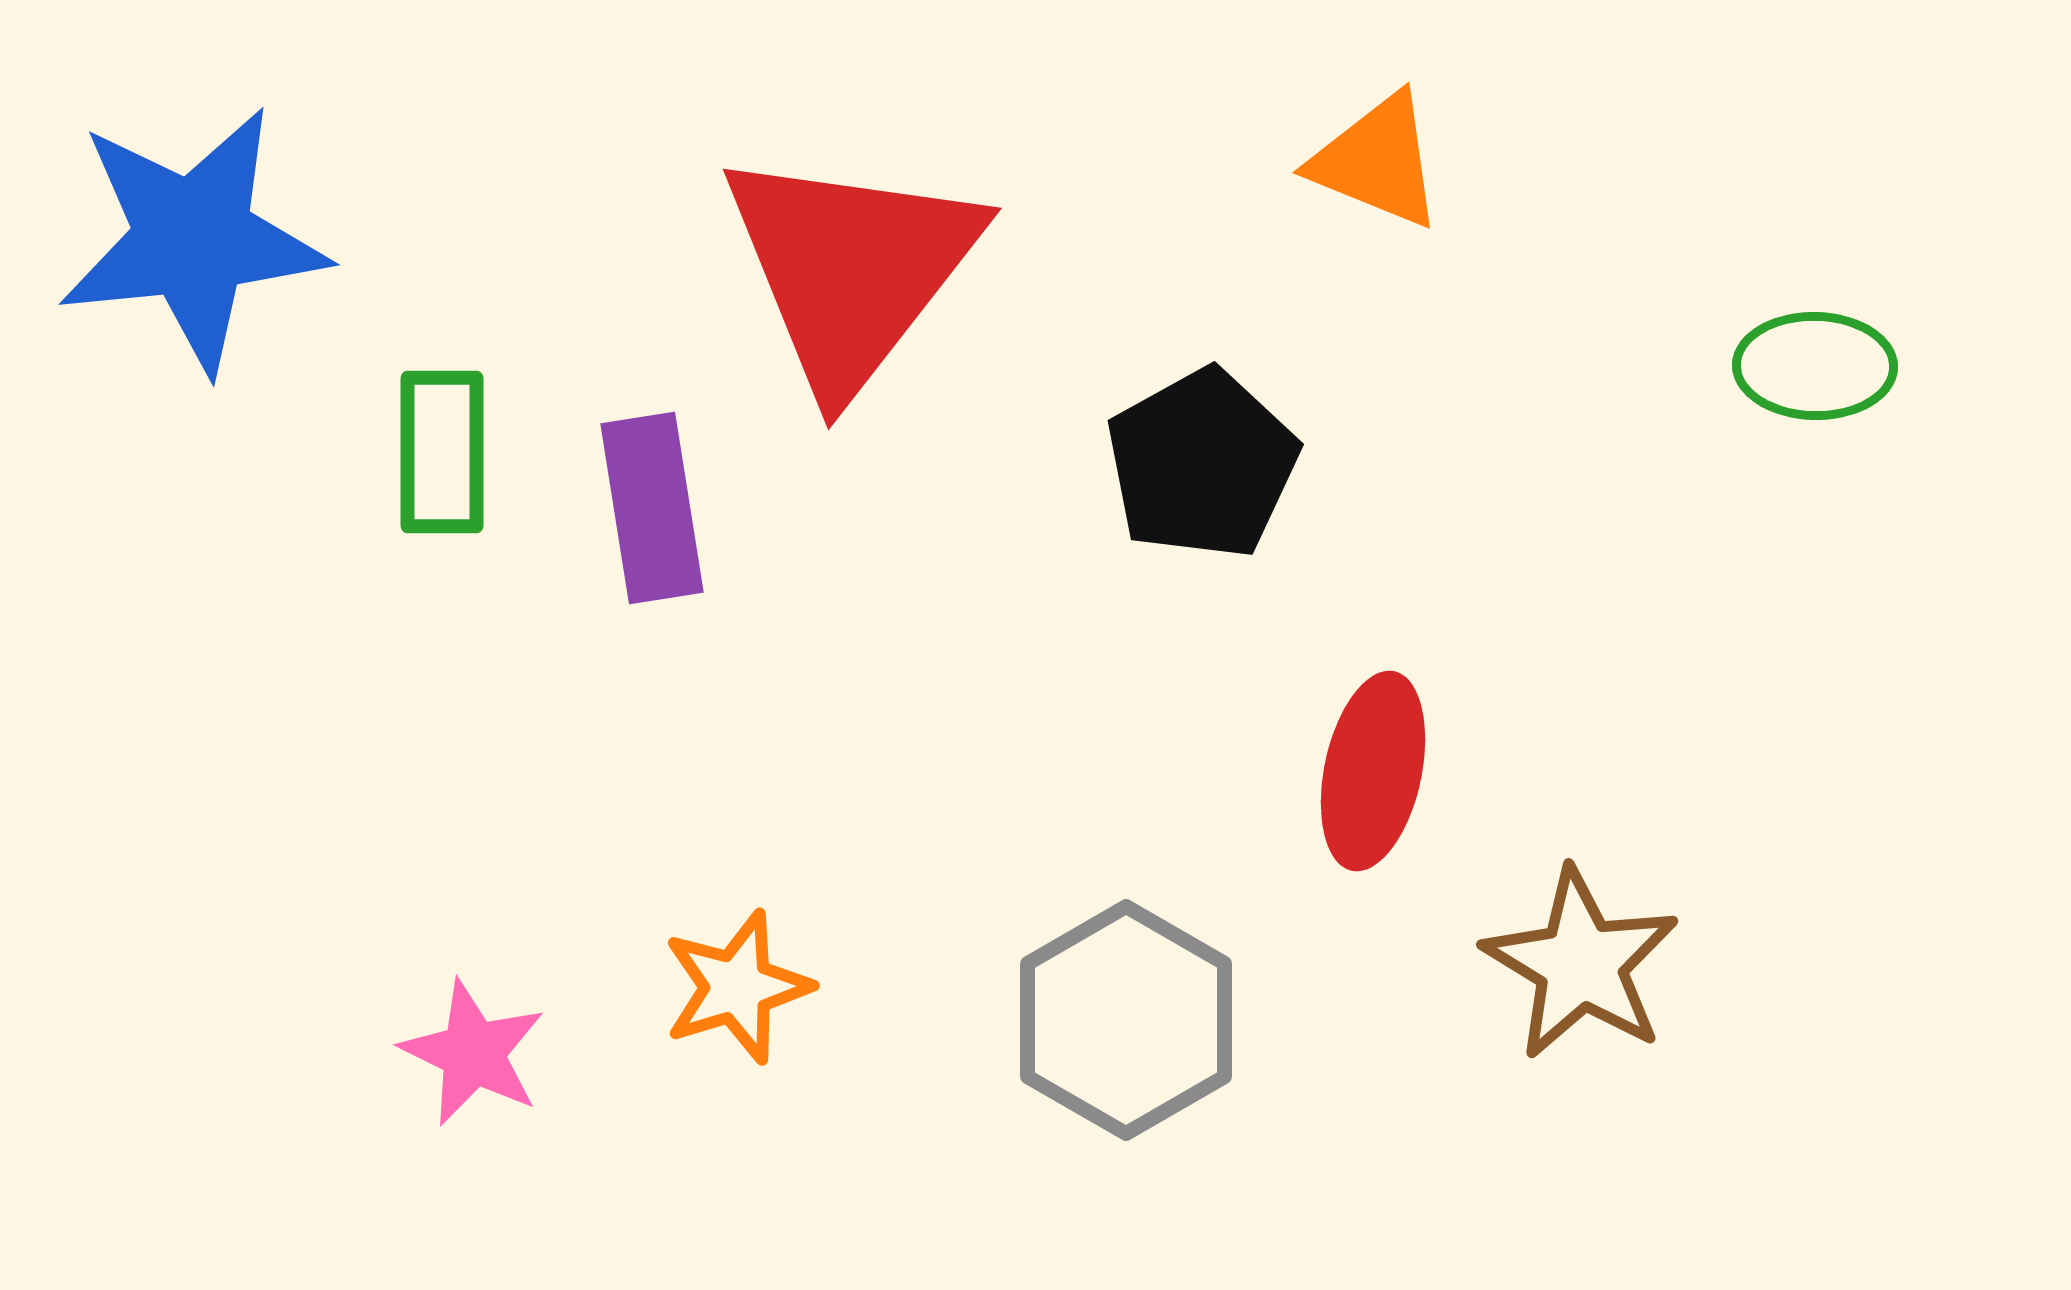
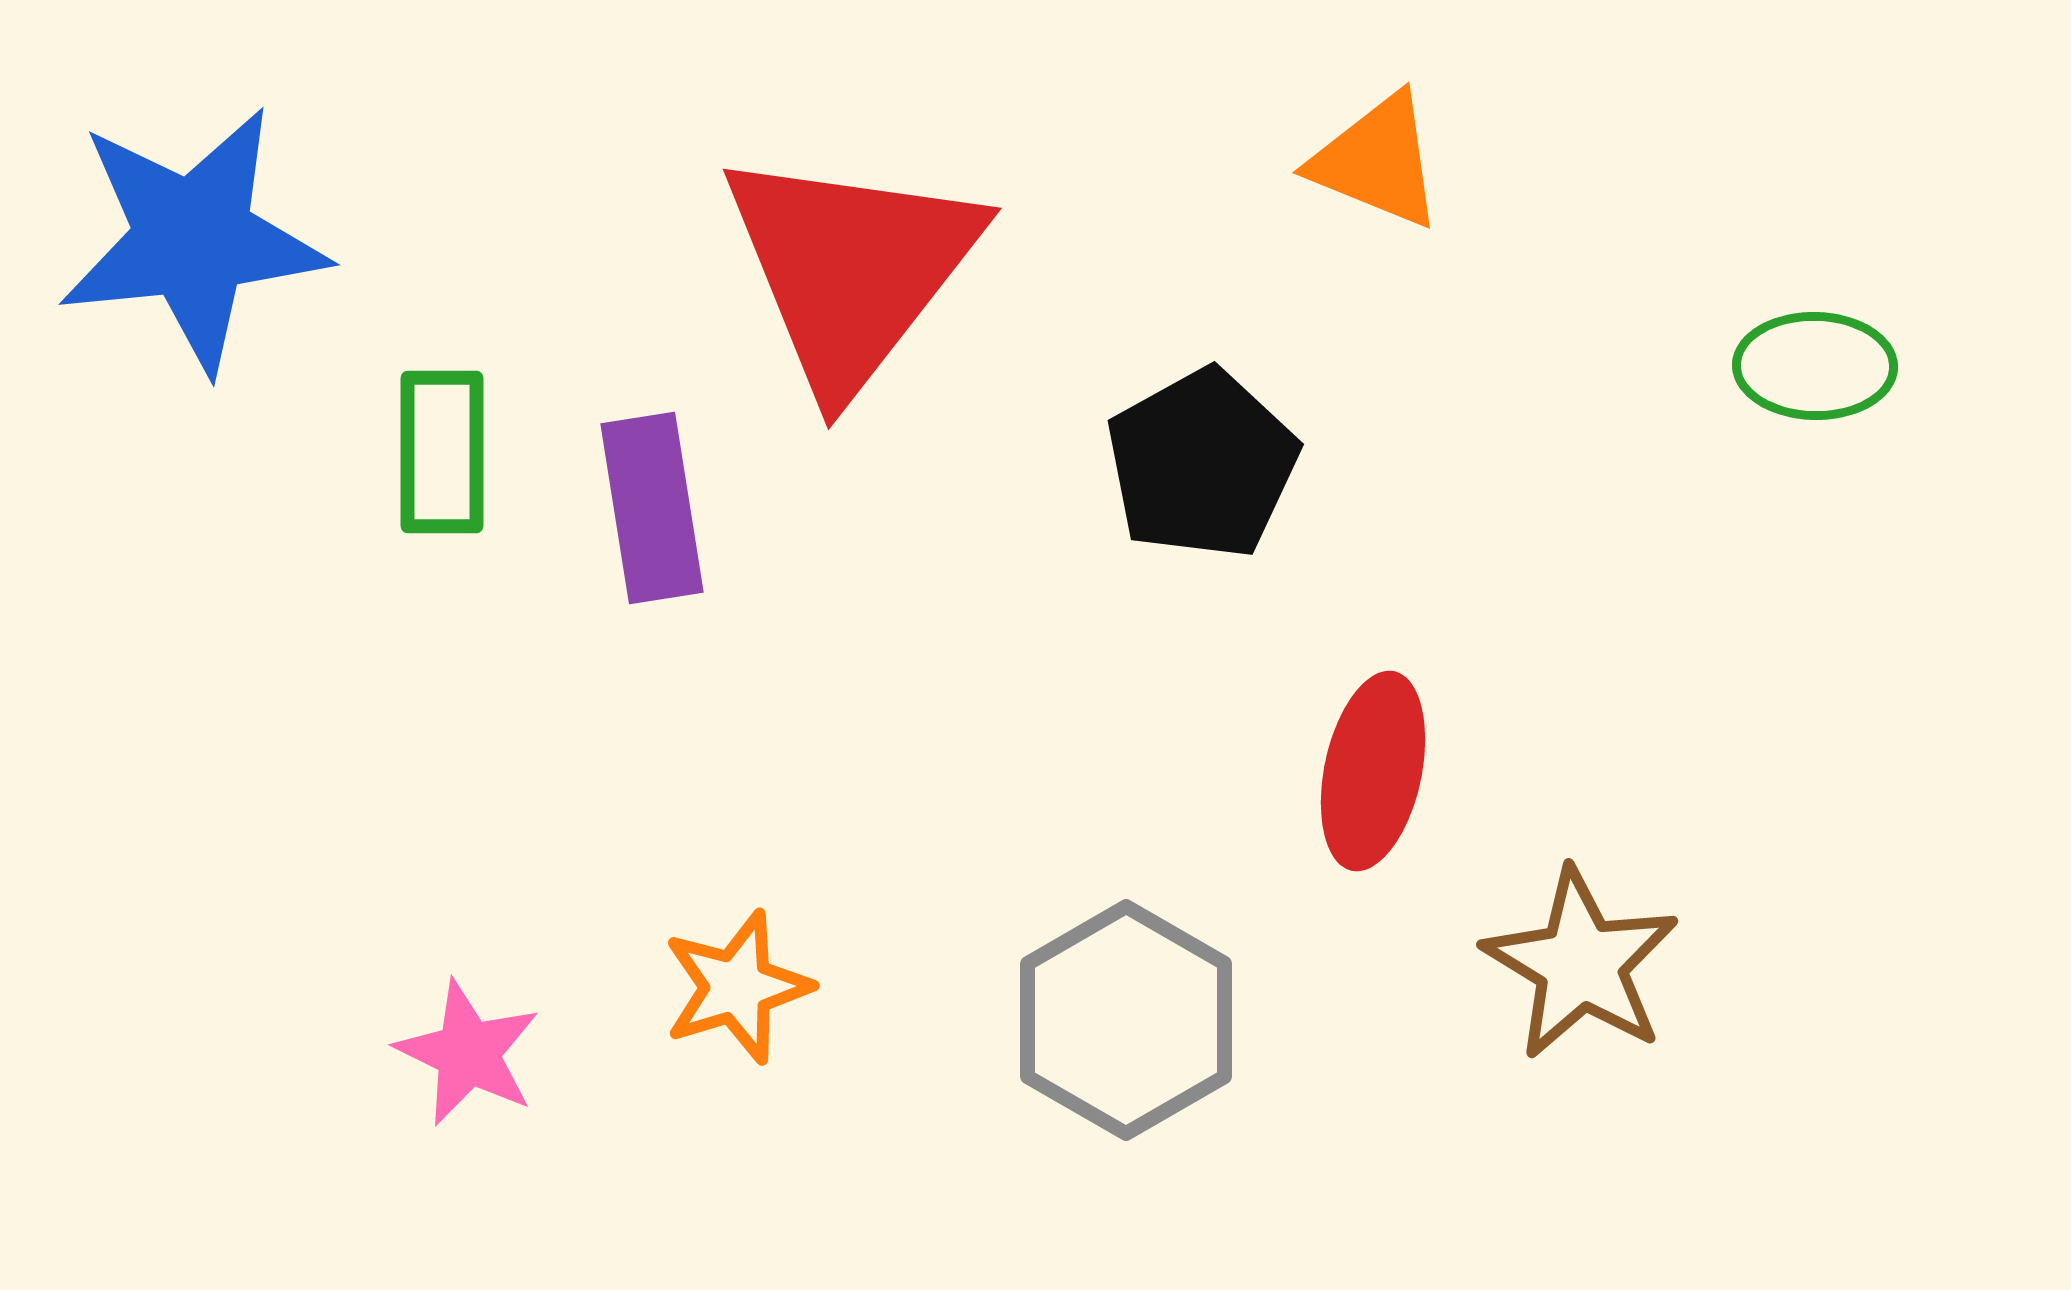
pink star: moved 5 px left
